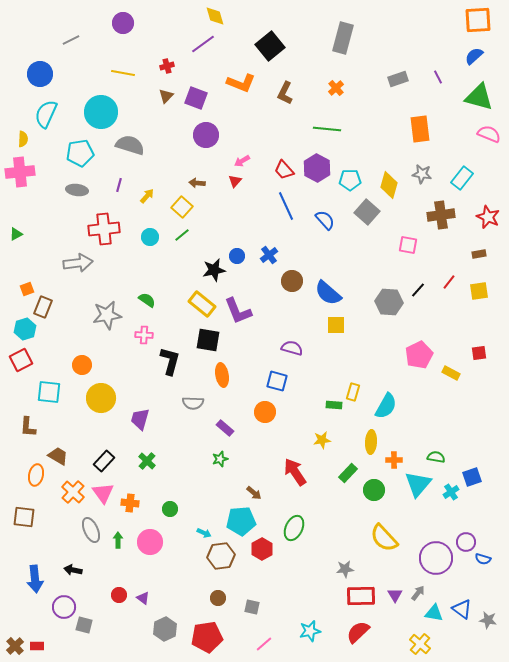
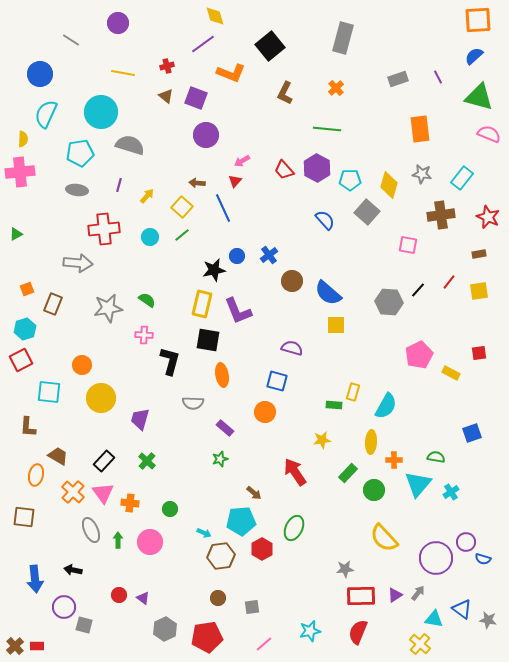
purple circle at (123, 23): moved 5 px left
gray line at (71, 40): rotated 60 degrees clockwise
orange L-shape at (241, 83): moved 10 px left, 10 px up
brown triangle at (166, 96): rotated 35 degrees counterclockwise
blue line at (286, 206): moved 63 px left, 2 px down
gray arrow at (78, 263): rotated 12 degrees clockwise
yellow rectangle at (202, 304): rotated 64 degrees clockwise
brown rectangle at (43, 307): moved 10 px right, 3 px up
gray star at (107, 315): moved 1 px right, 7 px up
blue square at (472, 477): moved 44 px up
purple triangle at (395, 595): rotated 28 degrees clockwise
gray square at (252, 607): rotated 21 degrees counterclockwise
cyan triangle at (434, 613): moved 6 px down
red semicircle at (358, 632): rotated 25 degrees counterclockwise
